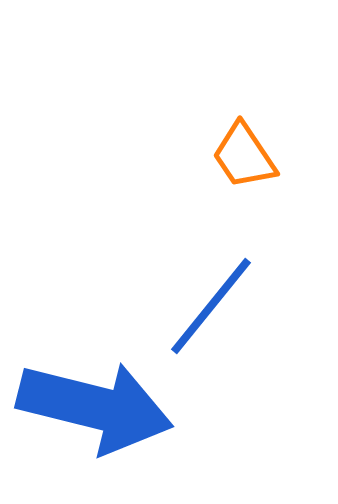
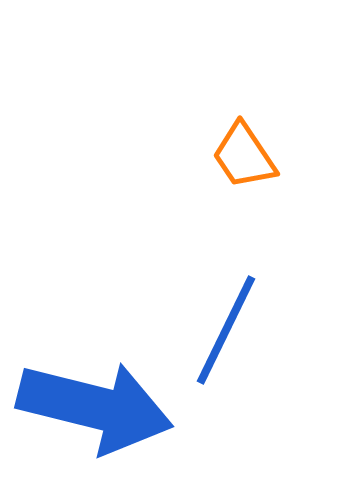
blue line: moved 15 px right, 24 px down; rotated 13 degrees counterclockwise
